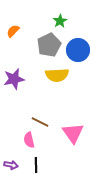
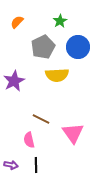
orange semicircle: moved 4 px right, 9 px up
gray pentagon: moved 6 px left, 2 px down
blue circle: moved 3 px up
purple star: moved 2 px down; rotated 15 degrees counterclockwise
brown line: moved 1 px right, 3 px up
